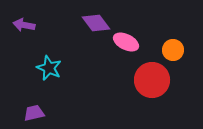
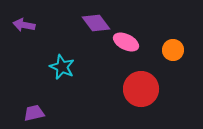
cyan star: moved 13 px right, 1 px up
red circle: moved 11 px left, 9 px down
